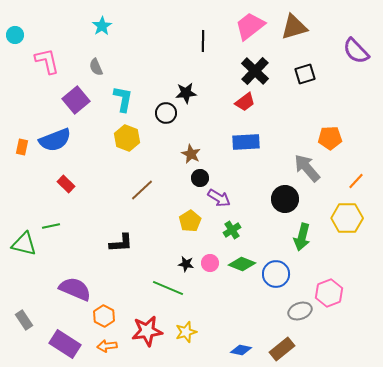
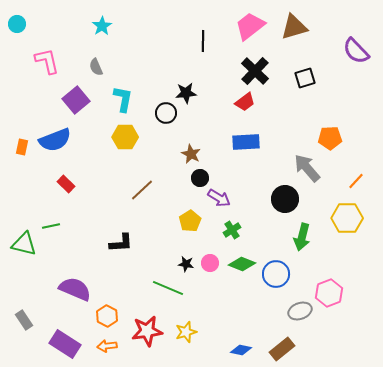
cyan circle at (15, 35): moved 2 px right, 11 px up
black square at (305, 74): moved 4 px down
yellow hexagon at (127, 138): moved 2 px left, 1 px up; rotated 20 degrees counterclockwise
orange hexagon at (104, 316): moved 3 px right
